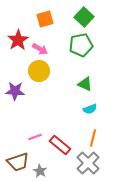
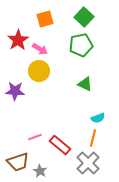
cyan semicircle: moved 8 px right, 9 px down
